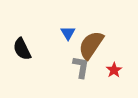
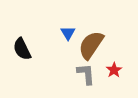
gray L-shape: moved 5 px right, 7 px down; rotated 15 degrees counterclockwise
